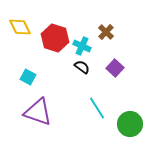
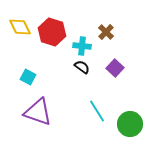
red hexagon: moved 3 px left, 6 px up
cyan cross: rotated 18 degrees counterclockwise
cyan line: moved 3 px down
